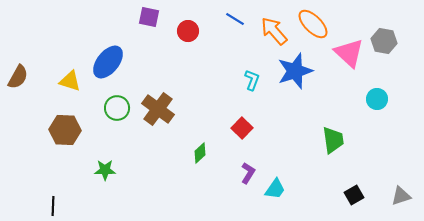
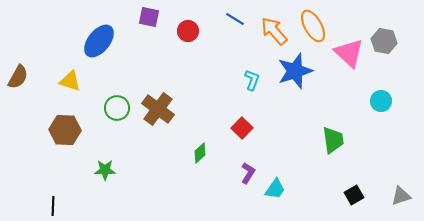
orange ellipse: moved 2 px down; rotated 16 degrees clockwise
blue ellipse: moved 9 px left, 21 px up
cyan circle: moved 4 px right, 2 px down
